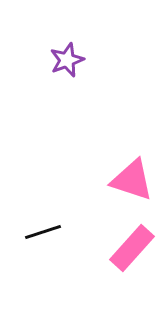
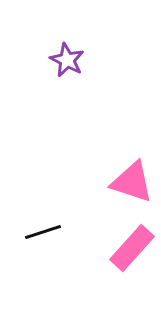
purple star: rotated 24 degrees counterclockwise
pink triangle: moved 2 px down
